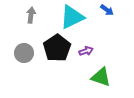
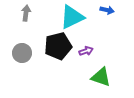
blue arrow: rotated 24 degrees counterclockwise
gray arrow: moved 5 px left, 2 px up
black pentagon: moved 1 px right, 2 px up; rotated 20 degrees clockwise
gray circle: moved 2 px left
